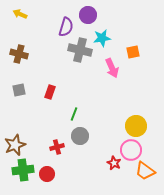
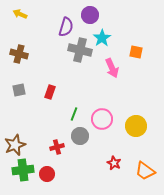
purple circle: moved 2 px right
cyan star: rotated 24 degrees counterclockwise
orange square: moved 3 px right; rotated 24 degrees clockwise
pink circle: moved 29 px left, 31 px up
